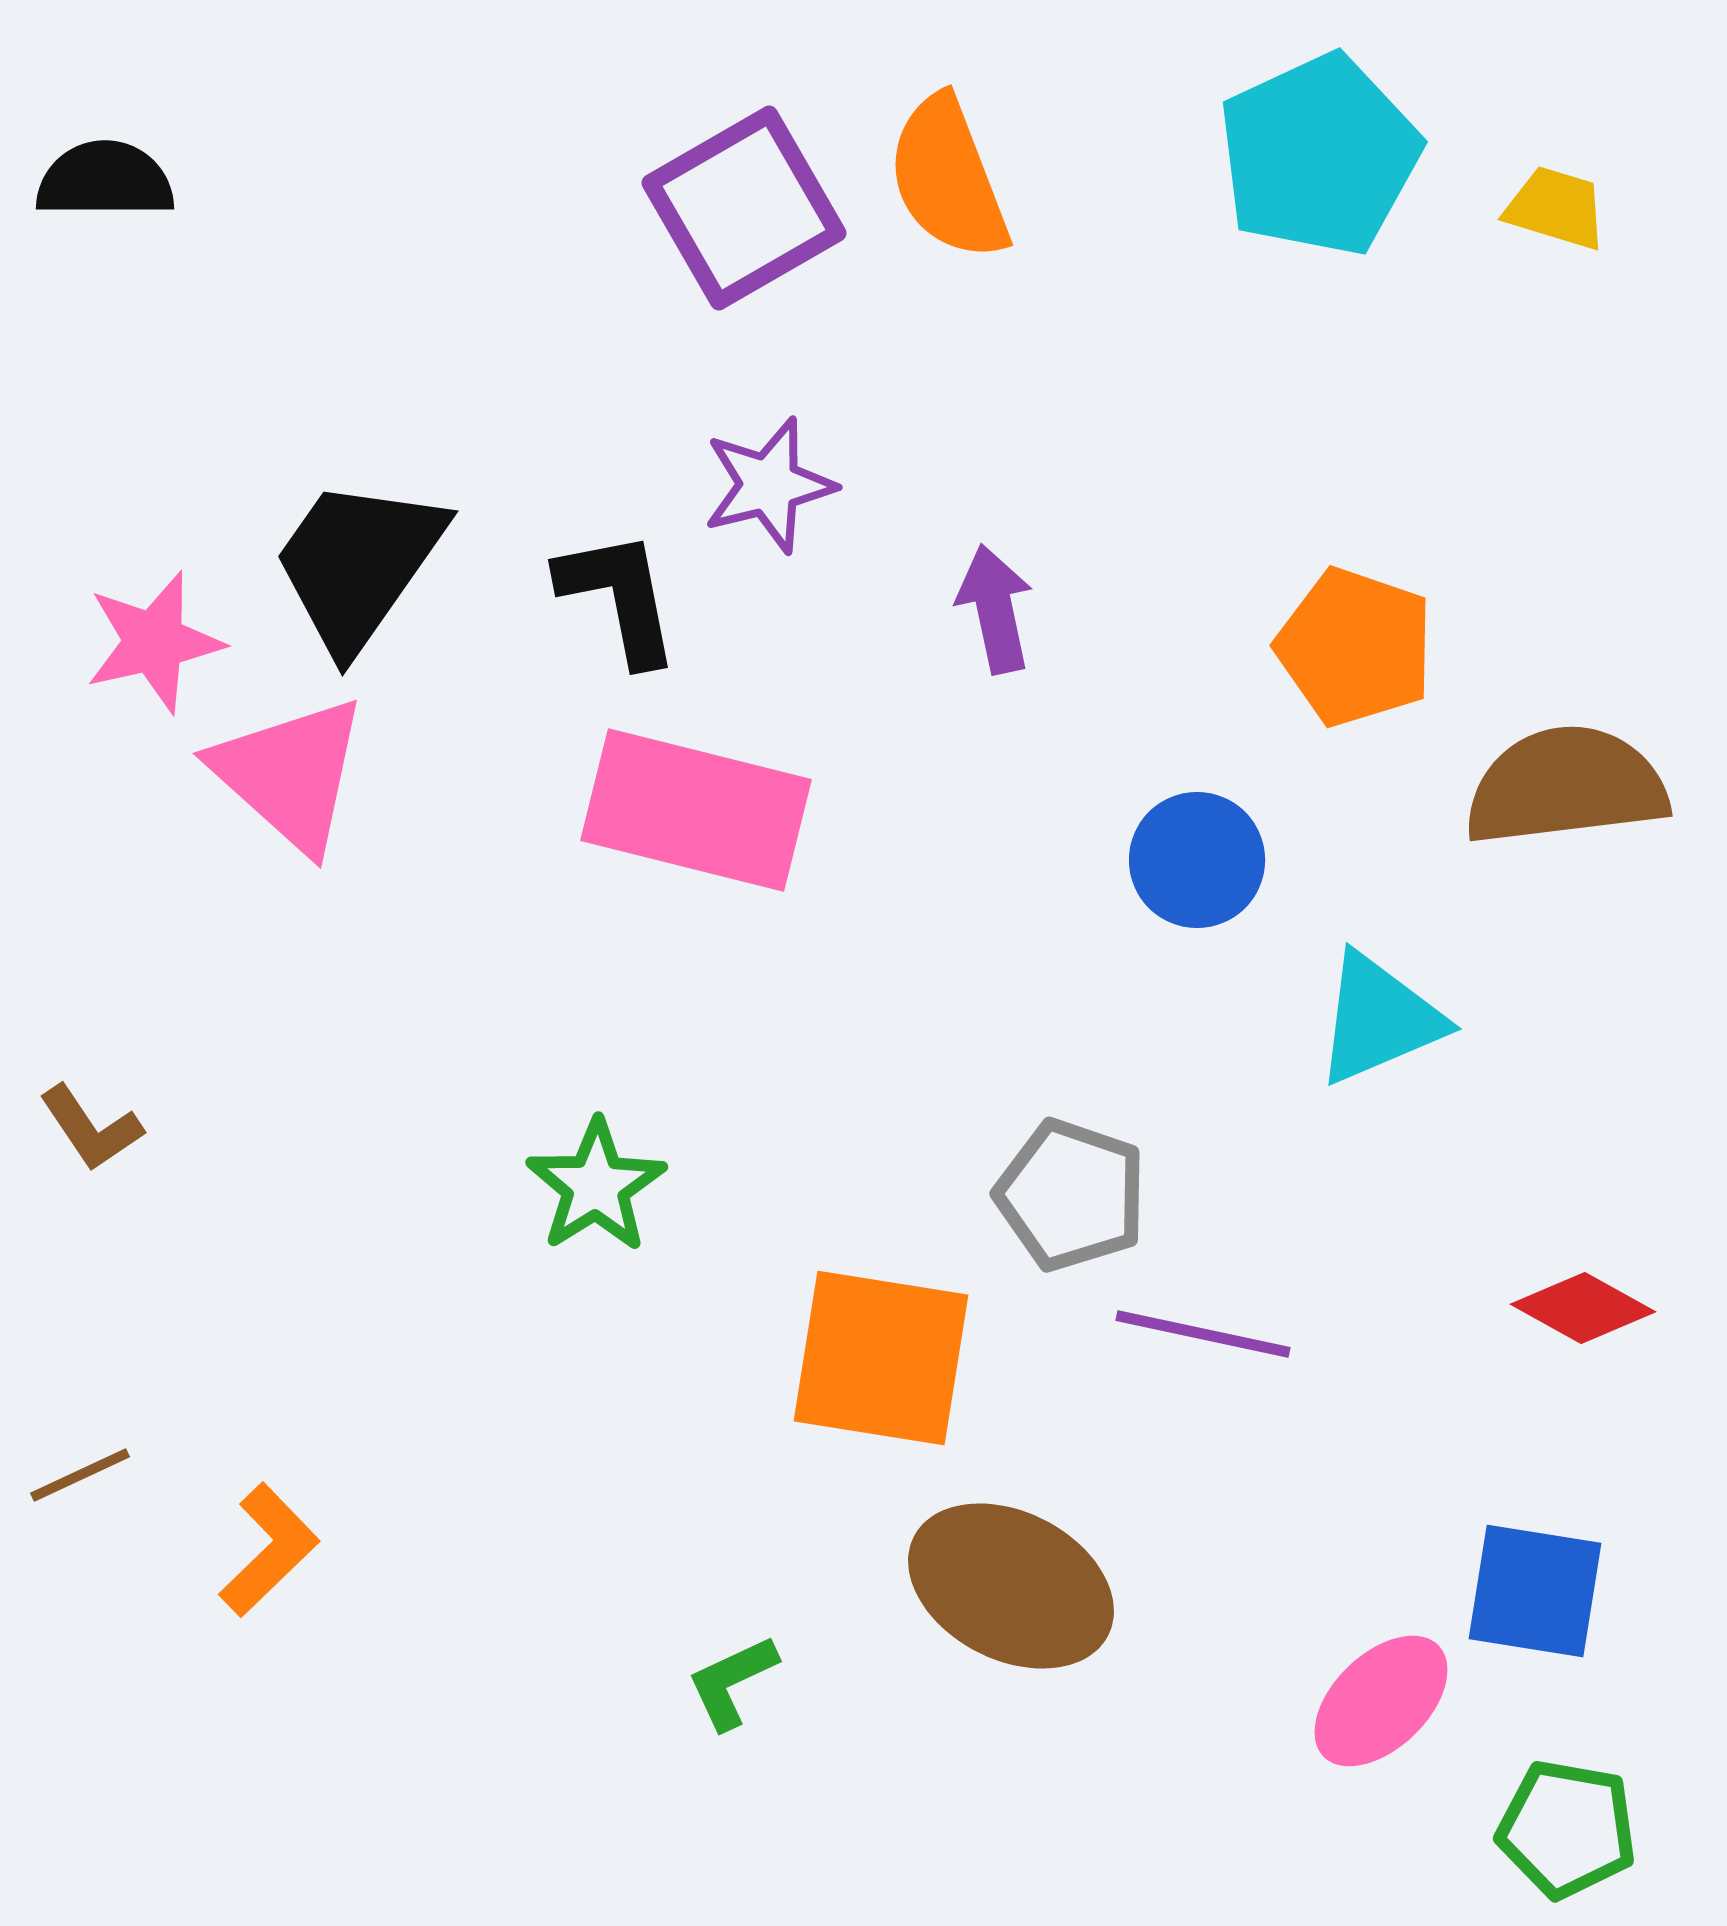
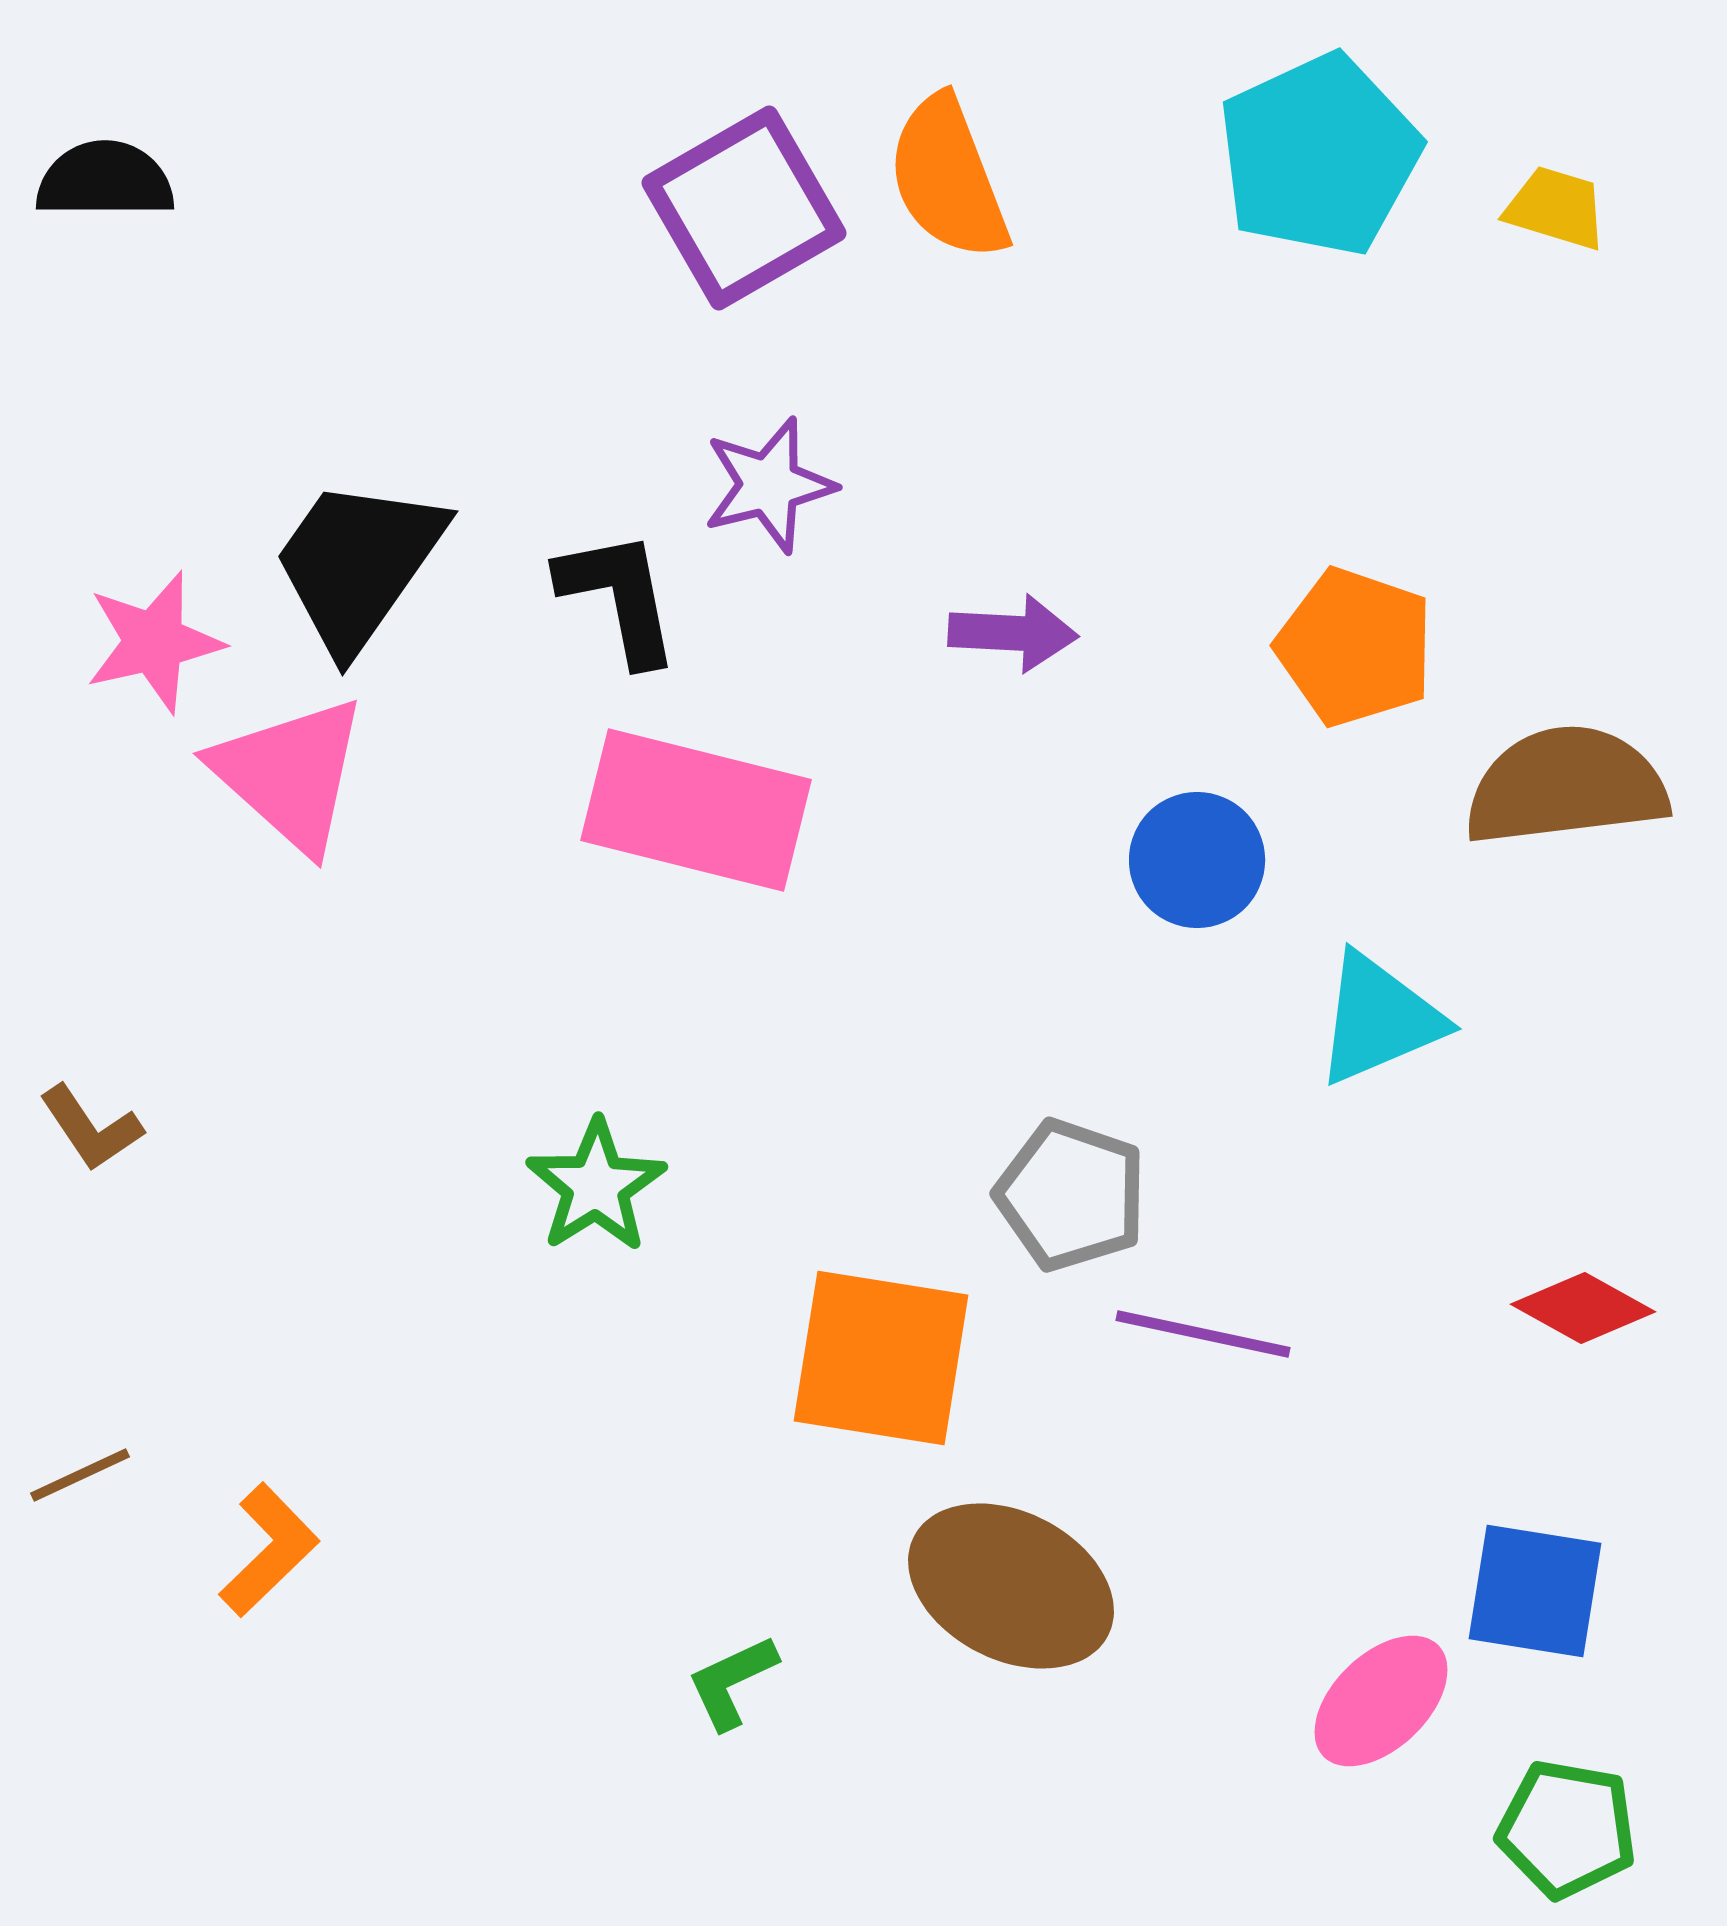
purple arrow: moved 18 px right, 24 px down; rotated 105 degrees clockwise
